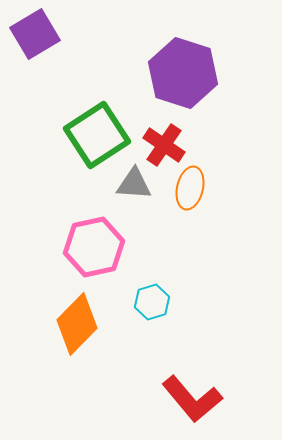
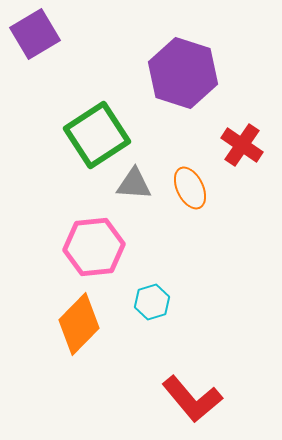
red cross: moved 78 px right
orange ellipse: rotated 39 degrees counterclockwise
pink hexagon: rotated 6 degrees clockwise
orange diamond: moved 2 px right
